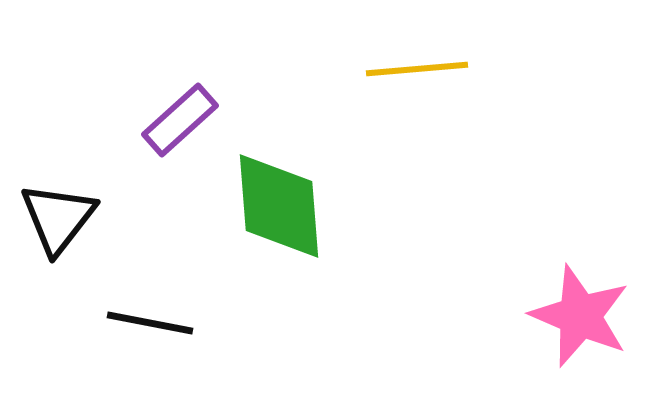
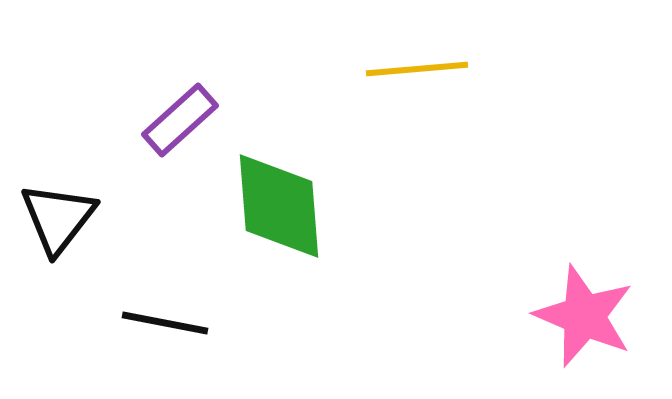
pink star: moved 4 px right
black line: moved 15 px right
